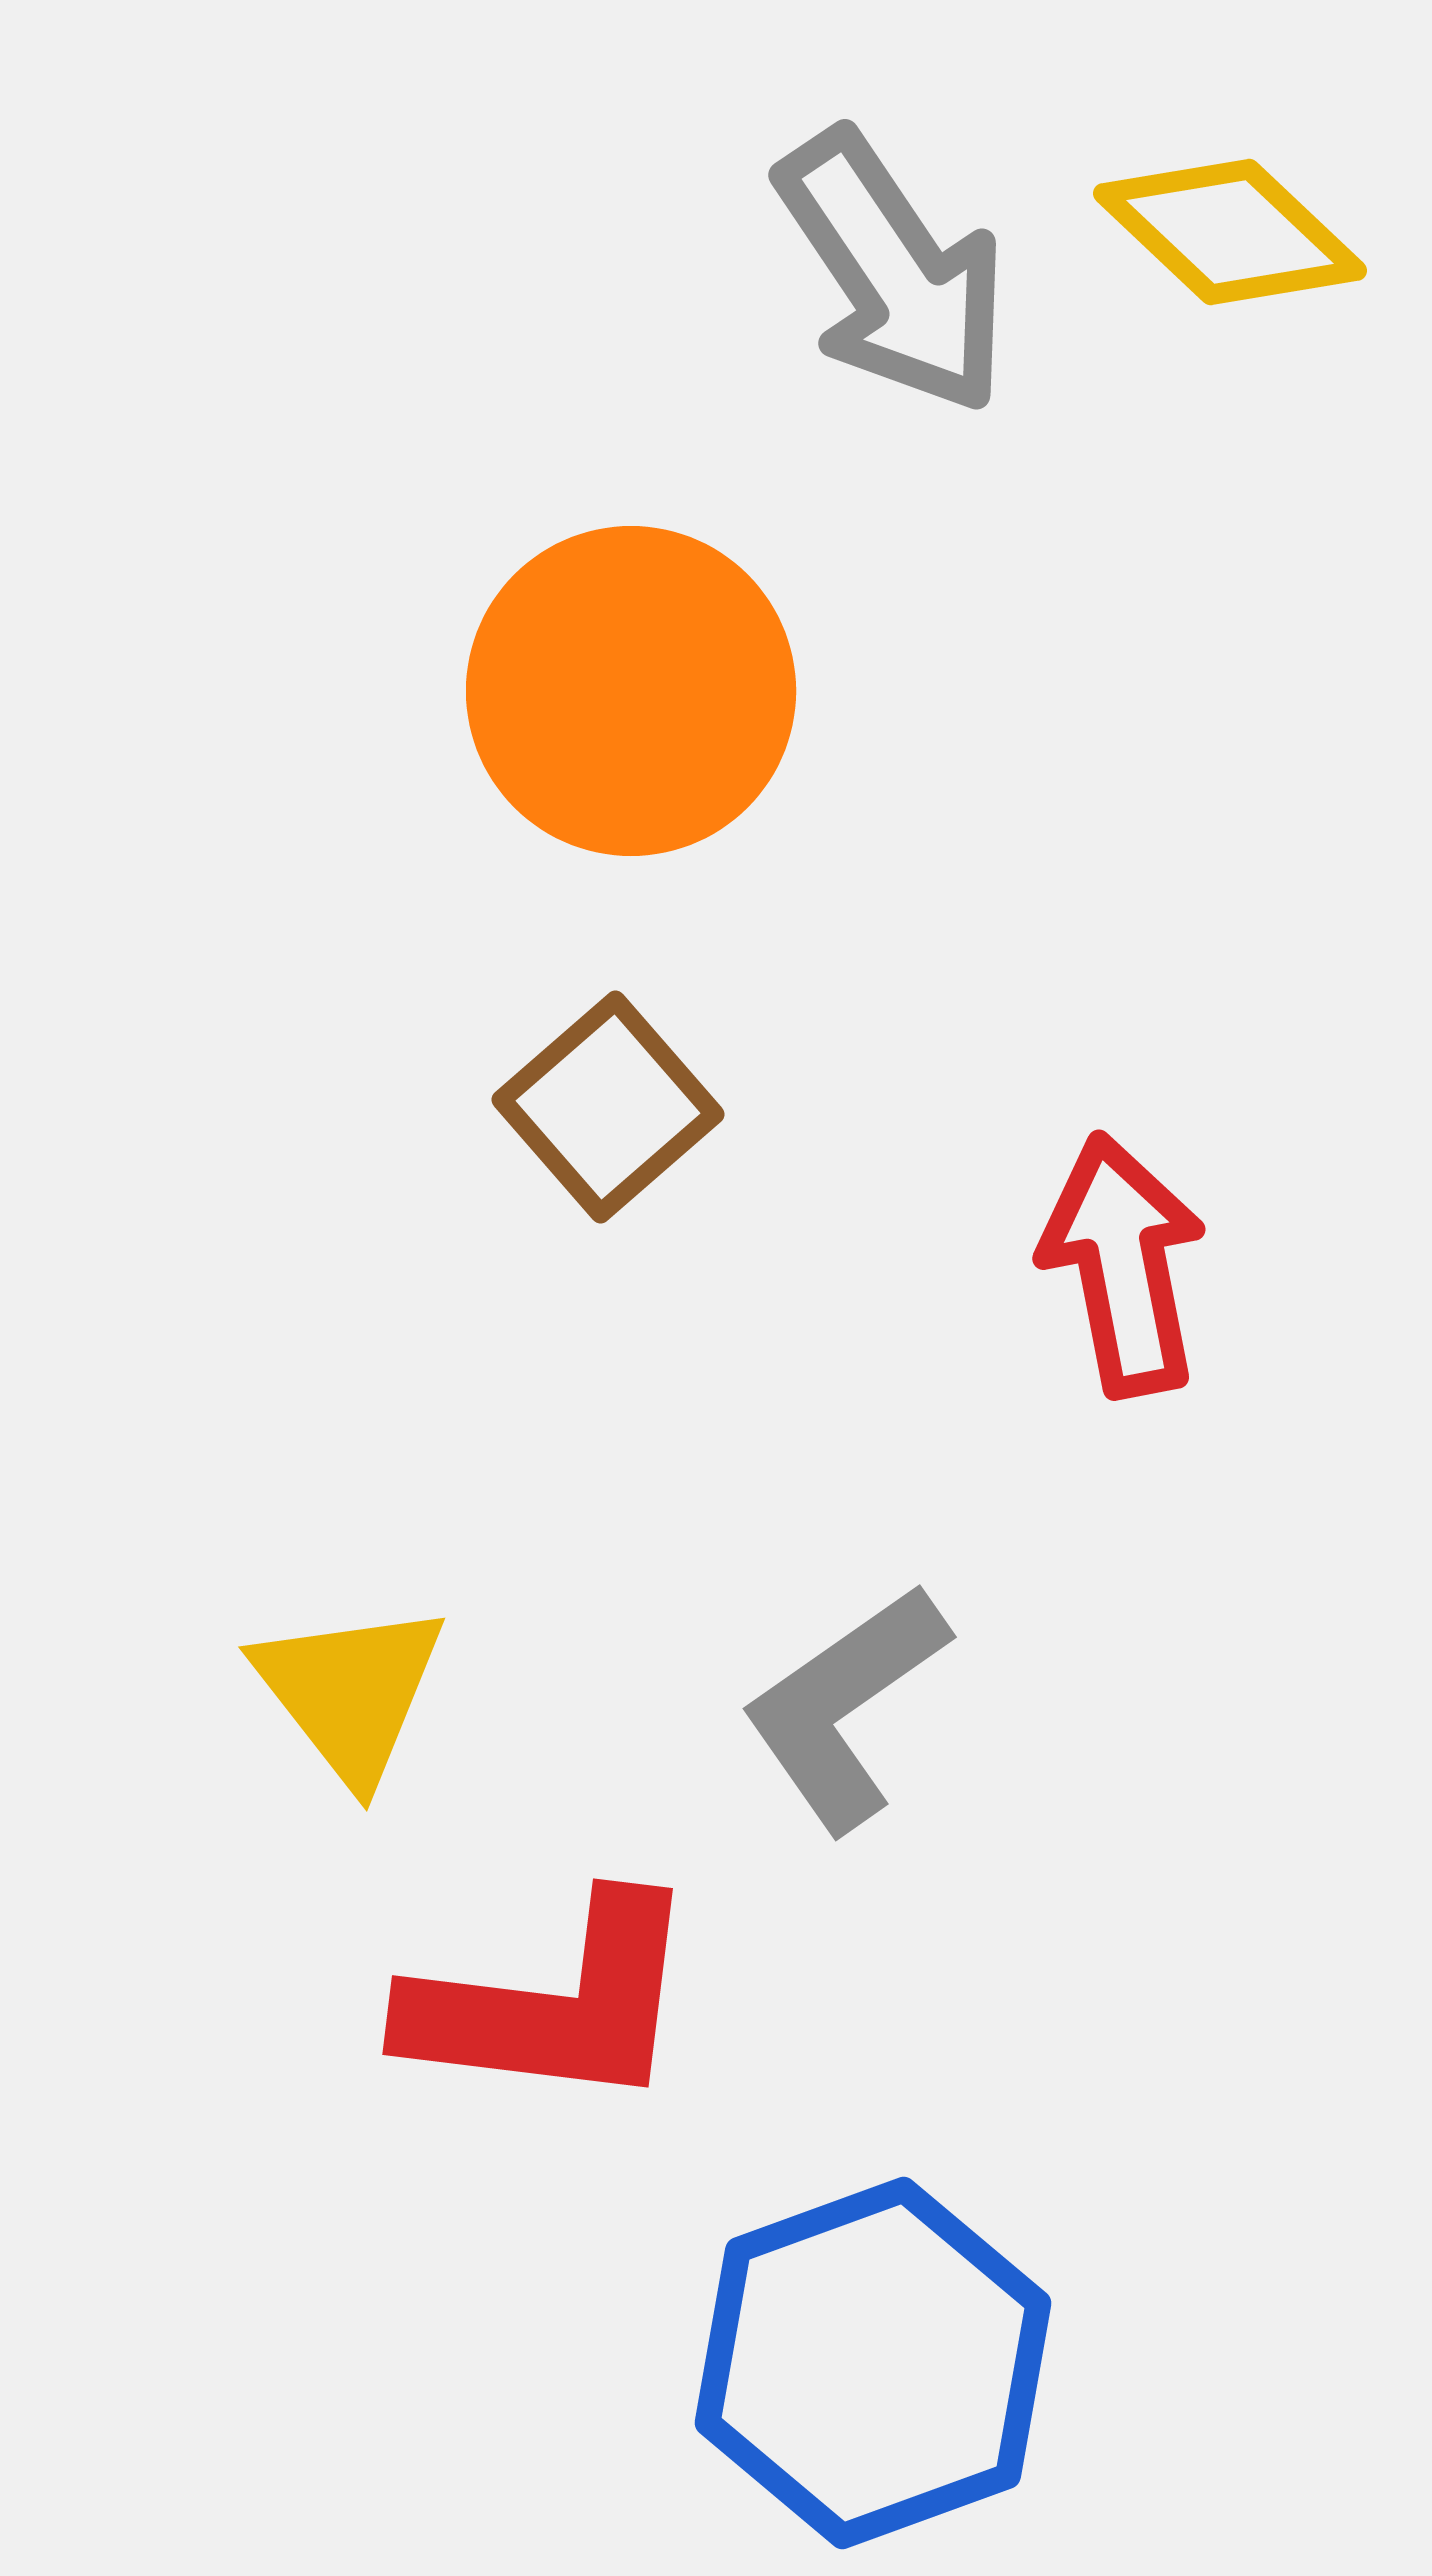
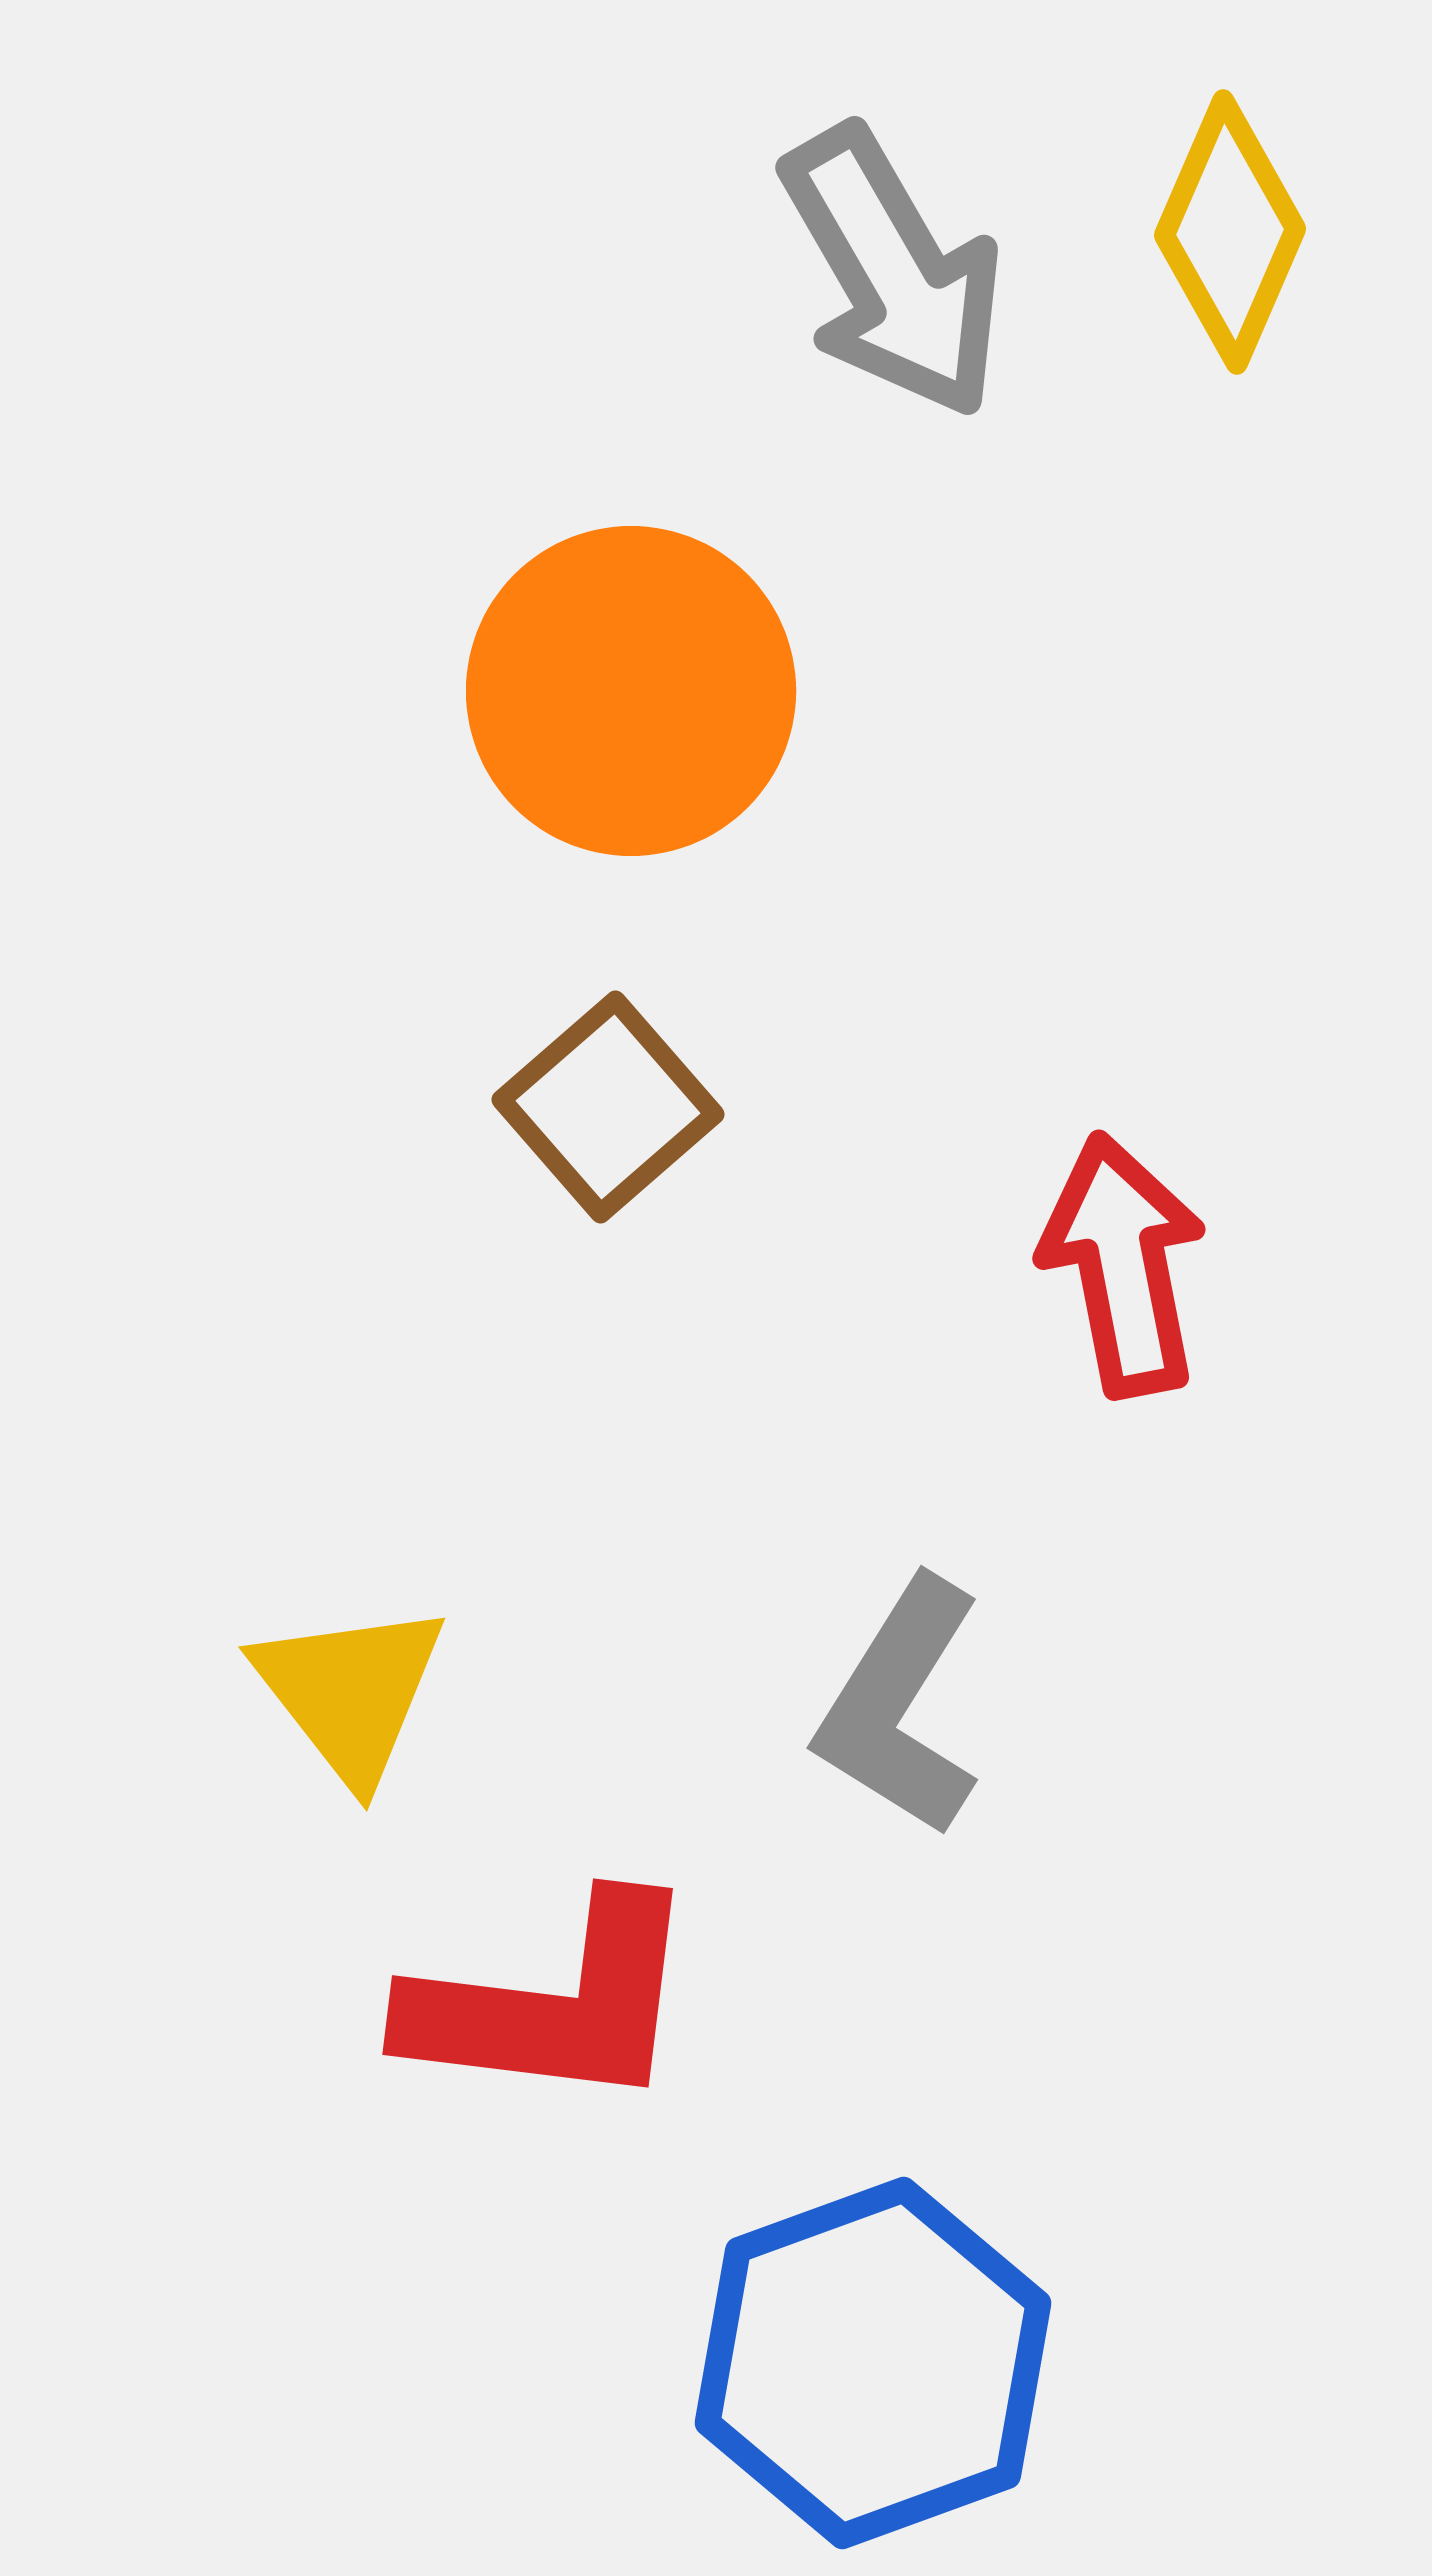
yellow diamond: rotated 70 degrees clockwise
gray arrow: rotated 4 degrees clockwise
gray L-shape: moved 55 px right; rotated 23 degrees counterclockwise
